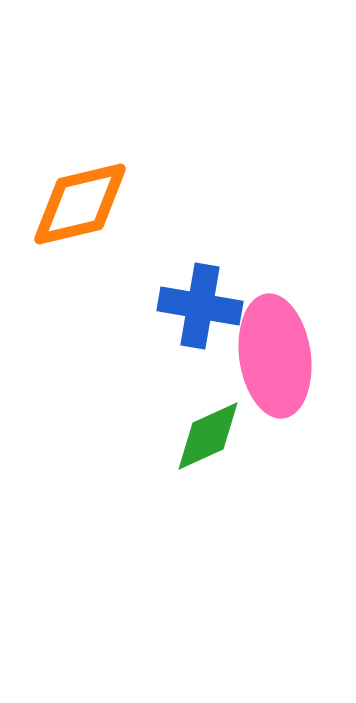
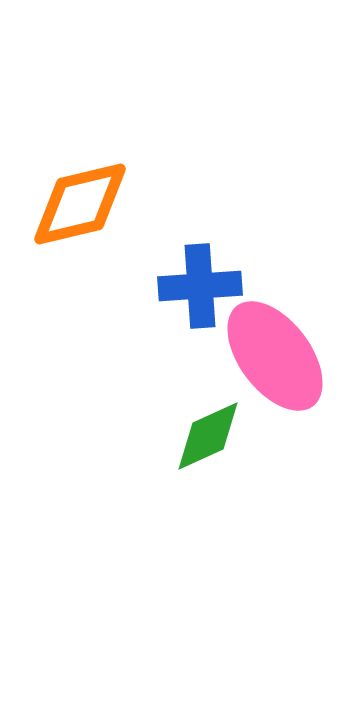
blue cross: moved 20 px up; rotated 14 degrees counterclockwise
pink ellipse: rotated 29 degrees counterclockwise
